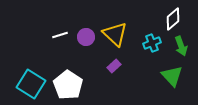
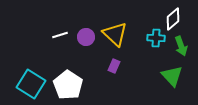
cyan cross: moved 4 px right, 5 px up; rotated 24 degrees clockwise
purple rectangle: rotated 24 degrees counterclockwise
